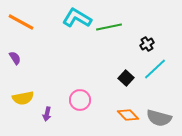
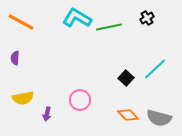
black cross: moved 26 px up
purple semicircle: rotated 144 degrees counterclockwise
